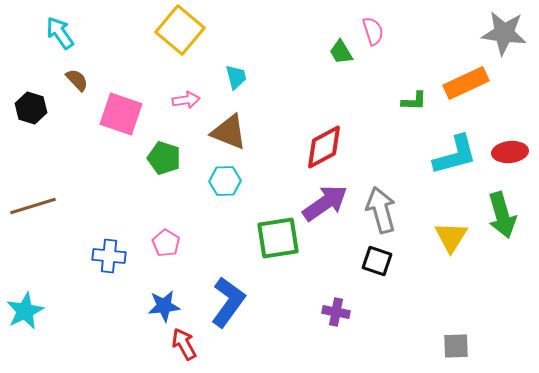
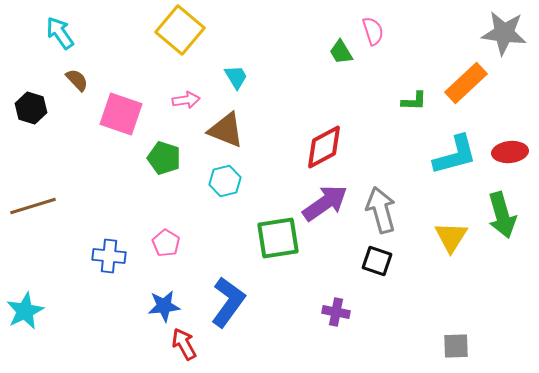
cyan trapezoid: rotated 16 degrees counterclockwise
orange rectangle: rotated 18 degrees counterclockwise
brown triangle: moved 3 px left, 2 px up
cyan hexagon: rotated 12 degrees counterclockwise
